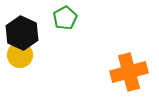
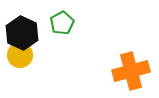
green pentagon: moved 3 px left, 5 px down
orange cross: moved 2 px right, 1 px up
